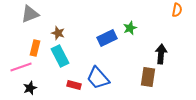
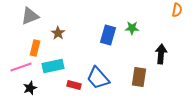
gray triangle: moved 2 px down
green star: moved 2 px right; rotated 24 degrees clockwise
brown star: rotated 16 degrees clockwise
blue rectangle: moved 1 px right, 3 px up; rotated 48 degrees counterclockwise
cyan rectangle: moved 7 px left, 10 px down; rotated 75 degrees counterclockwise
brown rectangle: moved 9 px left
